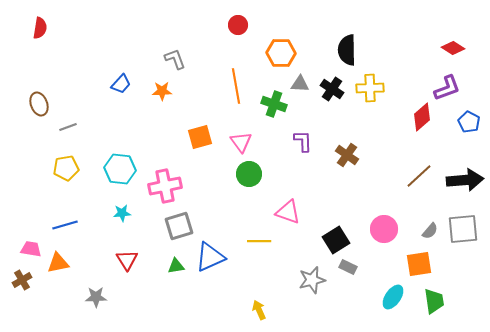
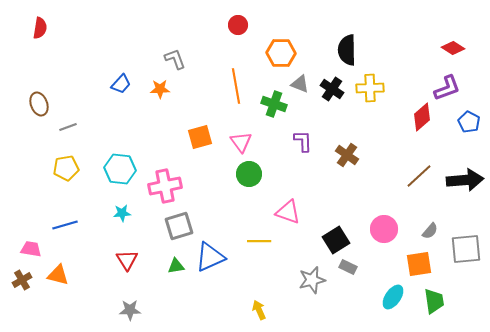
gray triangle at (300, 84): rotated 18 degrees clockwise
orange star at (162, 91): moved 2 px left, 2 px up
gray square at (463, 229): moved 3 px right, 20 px down
orange triangle at (58, 263): moved 12 px down; rotated 25 degrees clockwise
gray star at (96, 297): moved 34 px right, 13 px down
